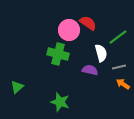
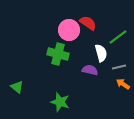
green triangle: rotated 40 degrees counterclockwise
